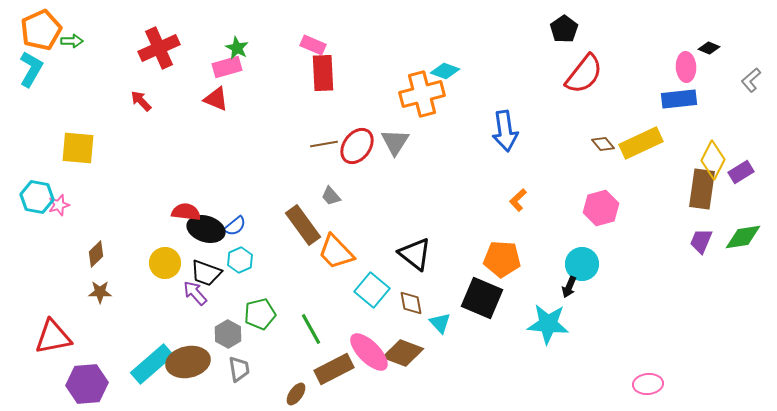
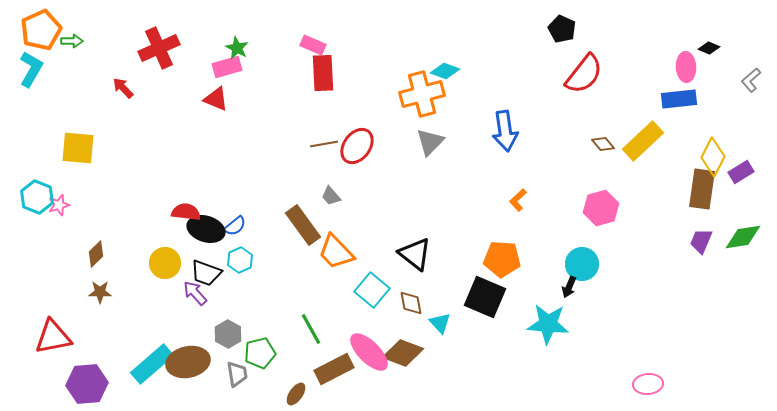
black pentagon at (564, 29): moved 2 px left; rotated 12 degrees counterclockwise
red arrow at (141, 101): moved 18 px left, 13 px up
gray triangle at (395, 142): moved 35 px right; rotated 12 degrees clockwise
yellow rectangle at (641, 143): moved 2 px right, 2 px up; rotated 18 degrees counterclockwise
yellow diamond at (713, 160): moved 3 px up
cyan hexagon at (37, 197): rotated 12 degrees clockwise
black square at (482, 298): moved 3 px right, 1 px up
green pentagon at (260, 314): moved 39 px down
gray trapezoid at (239, 369): moved 2 px left, 5 px down
